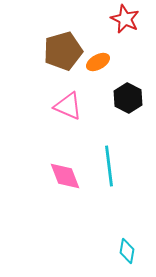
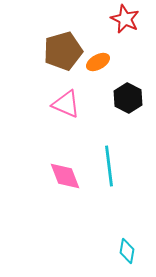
pink triangle: moved 2 px left, 2 px up
